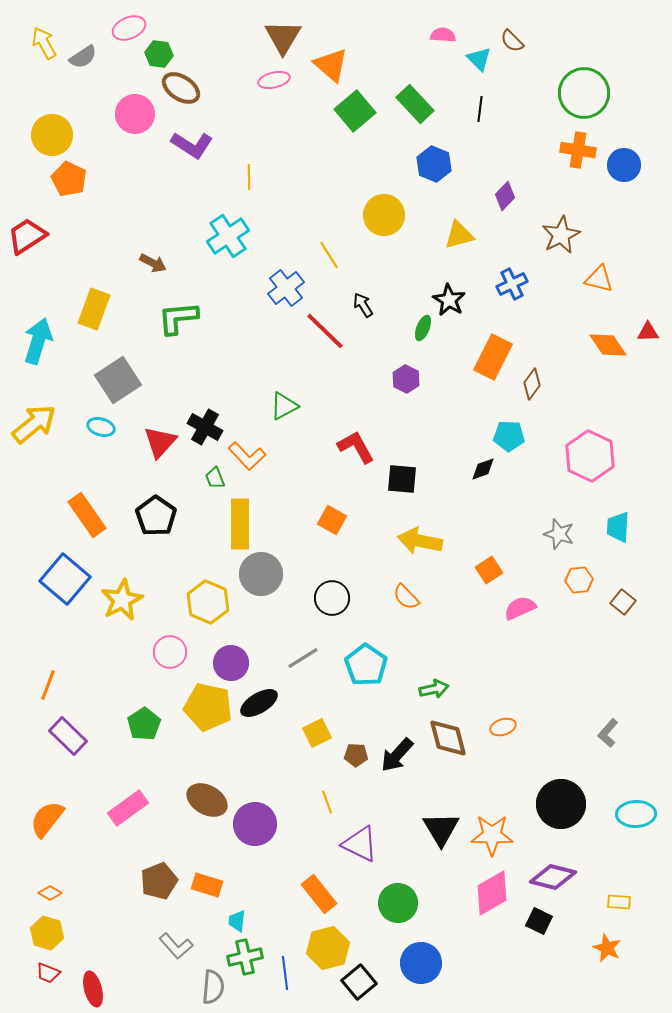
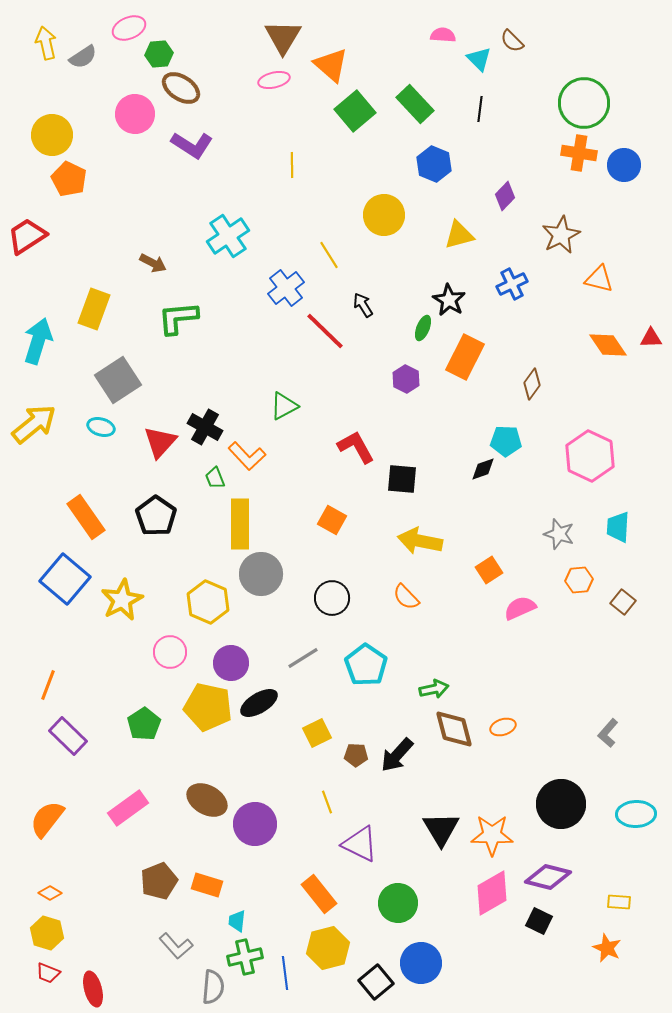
yellow arrow at (44, 43): moved 2 px right; rotated 16 degrees clockwise
green hexagon at (159, 54): rotated 12 degrees counterclockwise
green circle at (584, 93): moved 10 px down
orange cross at (578, 150): moved 1 px right, 3 px down
yellow line at (249, 177): moved 43 px right, 12 px up
red triangle at (648, 332): moved 3 px right, 6 px down
orange rectangle at (493, 357): moved 28 px left
cyan pentagon at (509, 436): moved 3 px left, 5 px down
orange rectangle at (87, 515): moved 1 px left, 2 px down
brown diamond at (448, 738): moved 6 px right, 9 px up
purple diamond at (553, 877): moved 5 px left
black square at (359, 982): moved 17 px right
